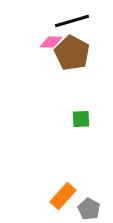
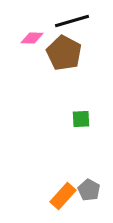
pink diamond: moved 19 px left, 4 px up
brown pentagon: moved 8 px left
gray pentagon: moved 19 px up
